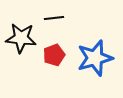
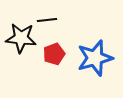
black line: moved 7 px left, 2 px down
red pentagon: moved 1 px up
